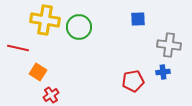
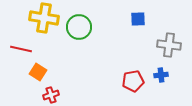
yellow cross: moved 1 px left, 2 px up
red line: moved 3 px right, 1 px down
blue cross: moved 2 px left, 3 px down
red cross: rotated 14 degrees clockwise
